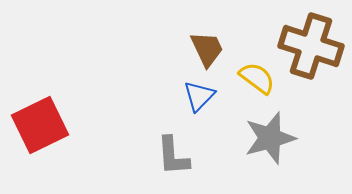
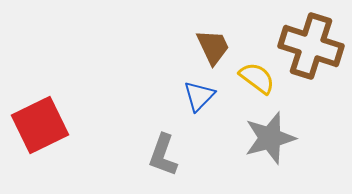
brown trapezoid: moved 6 px right, 2 px up
gray L-shape: moved 10 px left, 1 px up; rotated 24 degrees clockwise
